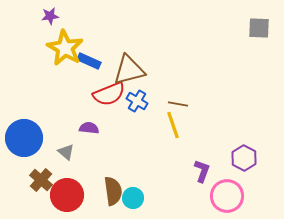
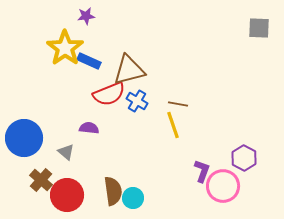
purple star: moved 36 px right
yellow star: rotated 6 degrees clockwise
pink circle: moved 4 px left, 10 px up
